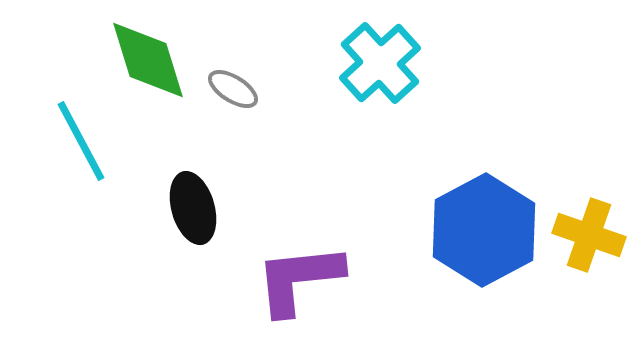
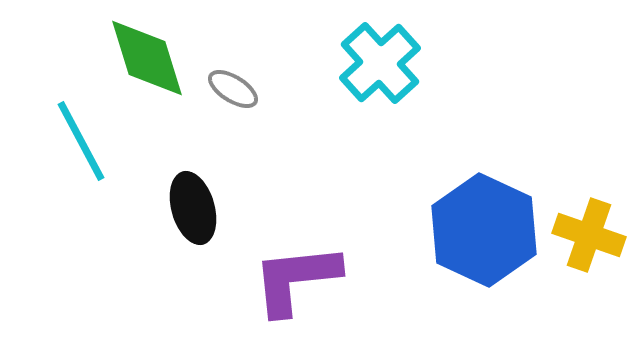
green diamond: moved 1 px left, 2 px up
blue hexagon: rotated 7 degrees counterclockwise
purple L-shape: moved 3 px left
